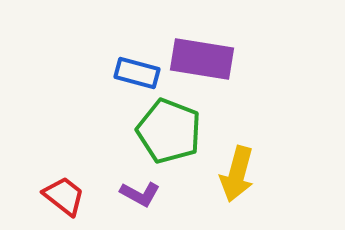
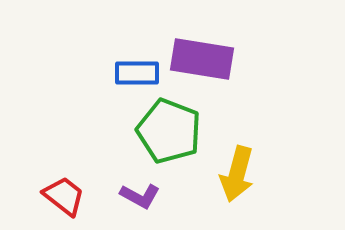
blue rectangle: rotated 15 degrees counterclockwise
purple L-shape: moved 2 px down
